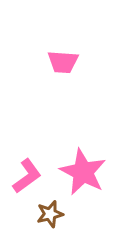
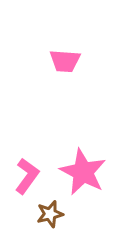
pink trapezoid: moved 2 px right, 1 px up
pink L-shape: rotated 18 degrees counterclockwise
